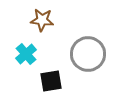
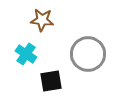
cyan cross: rotated 15 degrees counterclockwise
